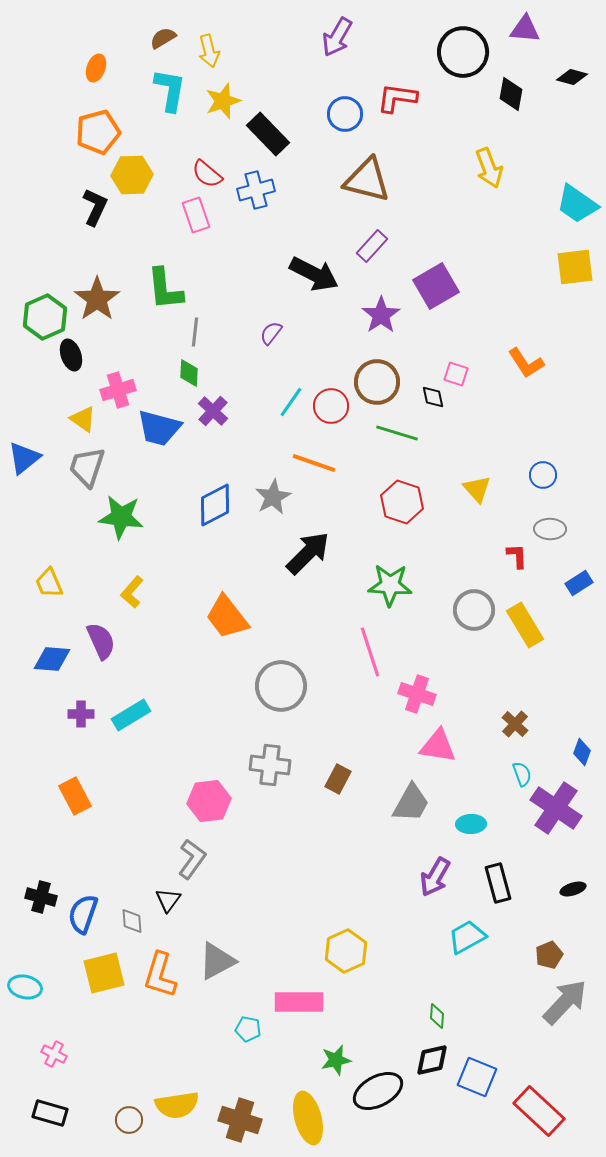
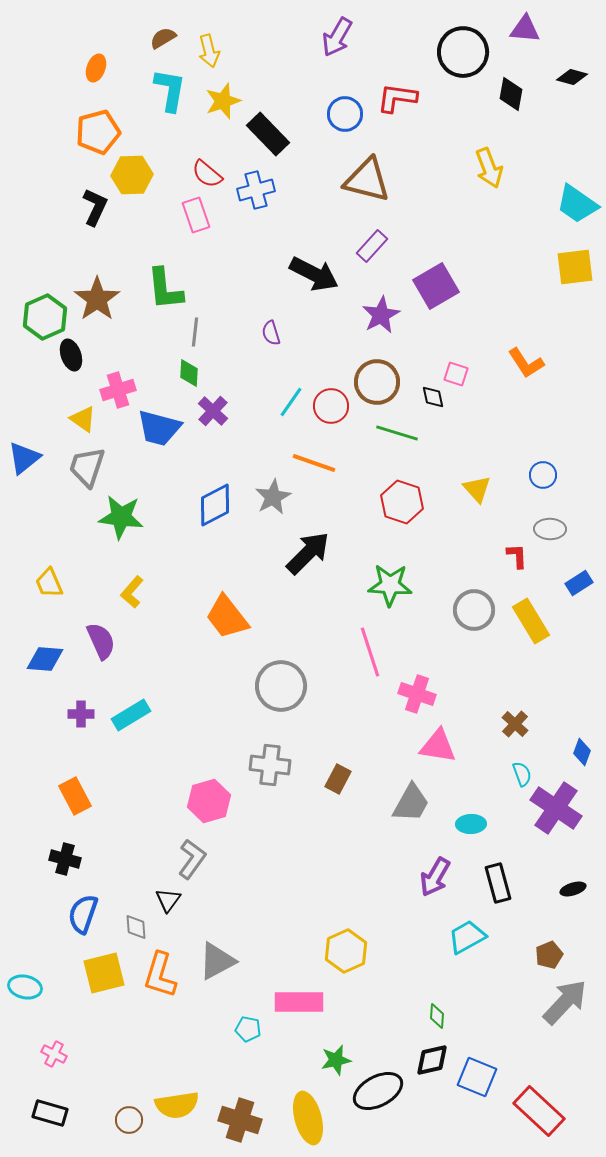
purple star at (381, 315): rotated 6 degrees clockwise
purple semicircle at (271, 333): rotated 55 degrees counterclockwise
yellow rectangle at (525, 625): moved 6 px right, 4 px up
blue diamond at (52, 659): moved 7 px left
pink hexagon at (209, 801): rotated 9 degrees counterclockwise
black cross at (41, 897): moved 24 px right, 38 px up
gray diamond at (132, 921): moved 4 px right, 6 px down
